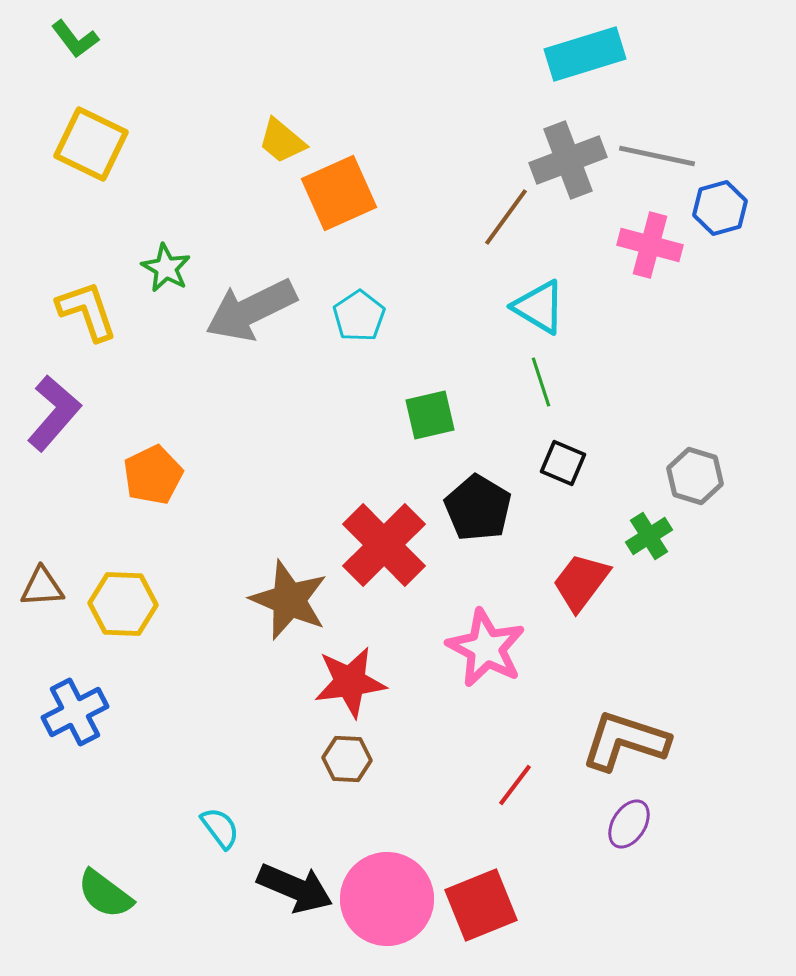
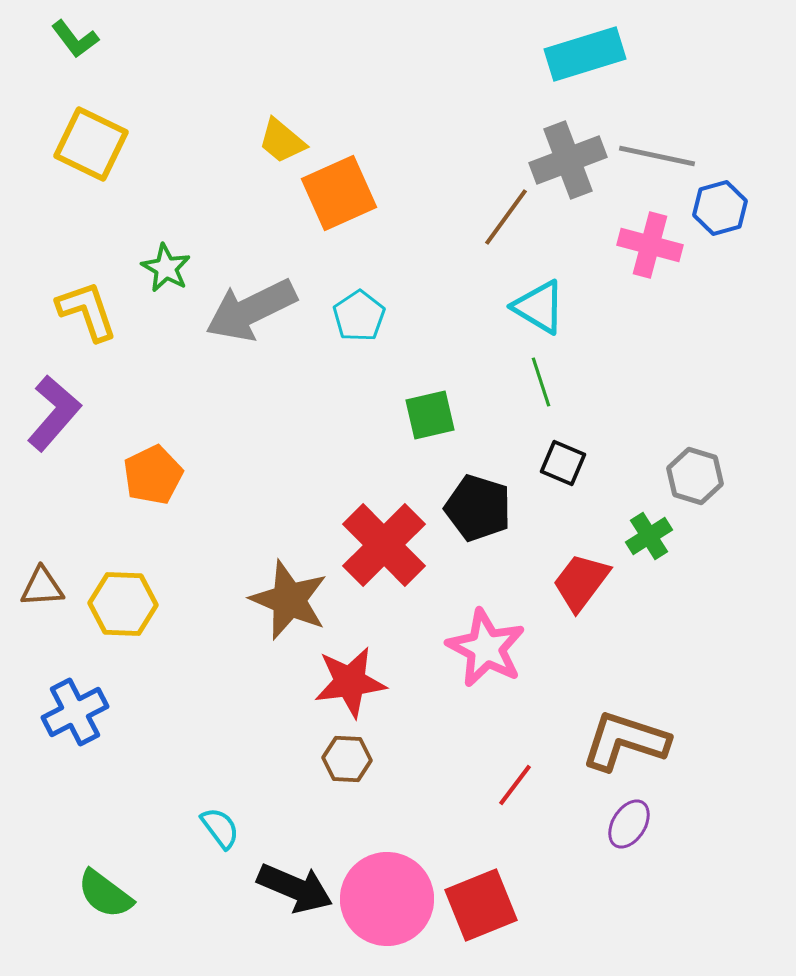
black pentagon: rotated 14 degrees counterclockwise
